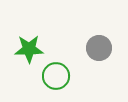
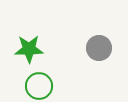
green circle: moved 17 px left, 10 px down
